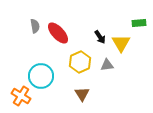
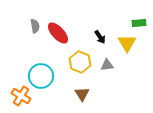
yellow triangle: moved 6 px right
yellow hexagon: rotated 15 degrees counterclockwise
